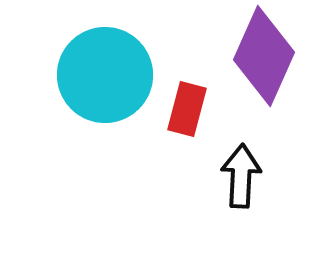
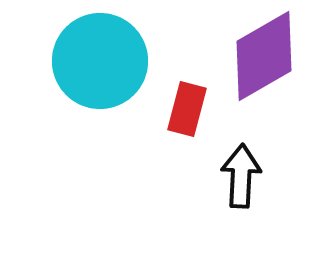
purple diamond: rotated 36 degrees clockwise
cyan circle: moved 5 px left, 14 px up
